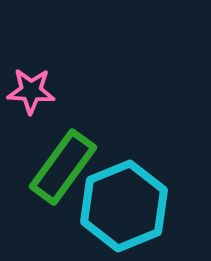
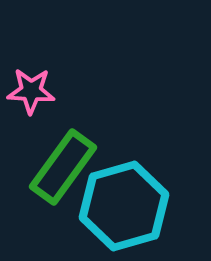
cyan hexagon: rotated 6 degrees clockwise
